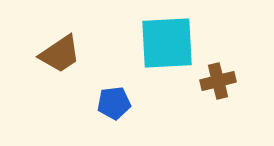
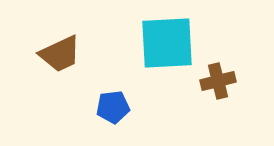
brown trapezoid: rotated 9 degrees clockwise
blue pentagon: moved 1 px left, 4 px down
